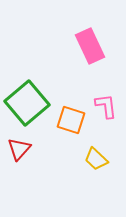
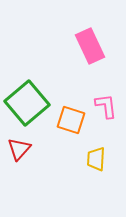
yellow trapezoid: rotated 50 degrees clockwise
